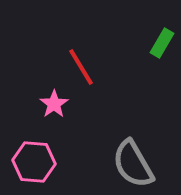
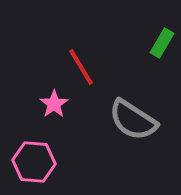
gray semicircle: moved 44 px up; rotated 27 degrees counterclockwise
